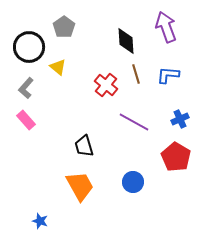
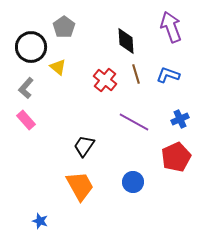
purple arrow: moved 5 px right
black circle: moved 2 px right
blue L-shape: rotated 15 degrees clockwise
red cross: moved 1 px left, 5 px up
black trapezoid: rotated 50 degrees clockwise
red pentagon: rotated 16 degrees clockwise
